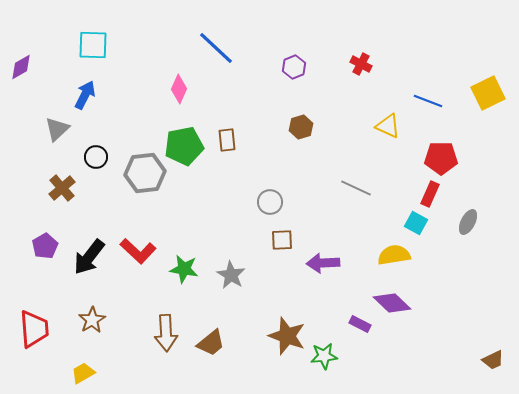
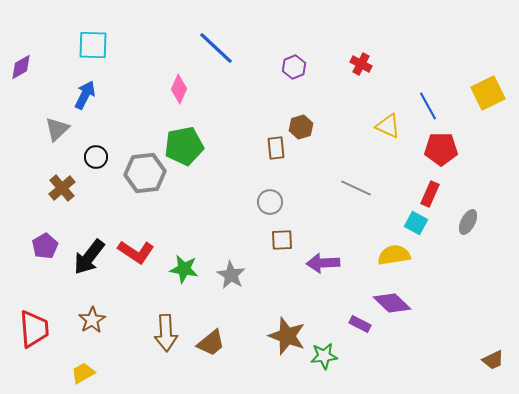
blue line at (428, 101): moved 5 px down; rotated 40 degrees clockwise
brown rectangle at (227, 140): moved 49 px right, 8 px down
red pentagon at (441, 158): moved 9 px up
red L-shape at (138, 251): moved 2 px left, 1 px down; rotated 9 degrees counterclockwise
